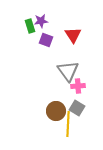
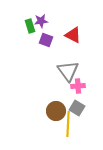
red triangle: rotated 30 degrees counterclockwise
